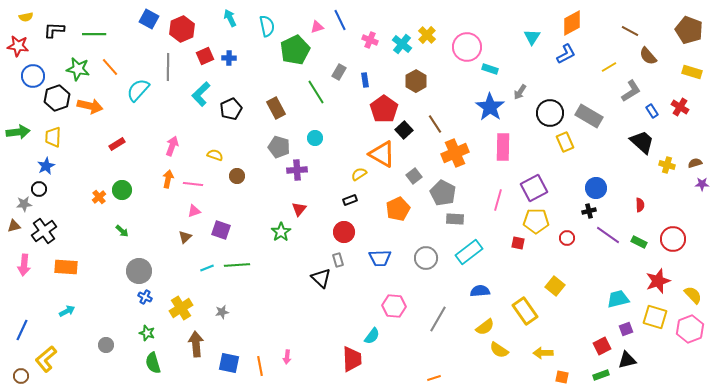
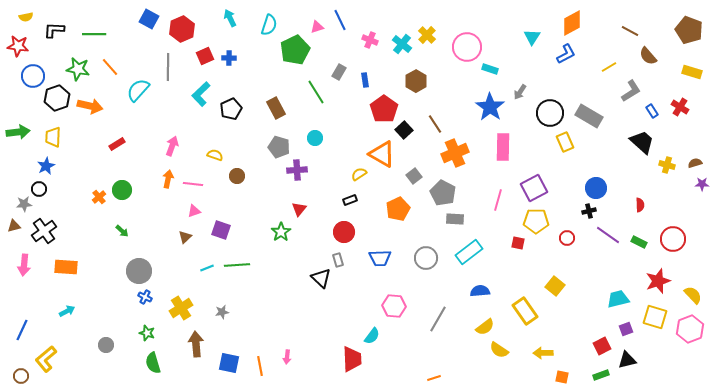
cyan semicircle at (267, 26): moved 2 px right, 1 px up; rotated 30 degrees clockwise
